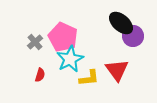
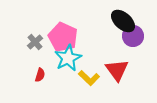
black ellipse: moved 2 px right, 2 px up
cyan star: moved 2 px left, 1 px up
yellow L-shape: rotated 50 degrees clockwise
